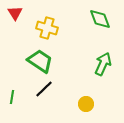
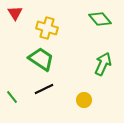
green diamond: rotated 20 degrees counterclockwise
green trapezoid: moved 1 px right, 2 px up
black line: rotated 18 degrees clockwise
green line: rotated 48 degrees counterclockwise
yellow circle: moved 2 px left, 4 px up
